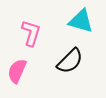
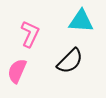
cyan triangle: rotated 12 degrees counterclockwise
pink L-shape: moved 1 px left, 1 px down; rotated 8 degrees clockwise
